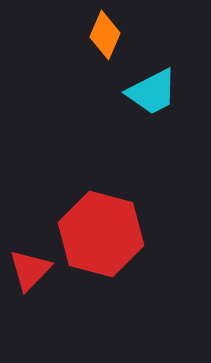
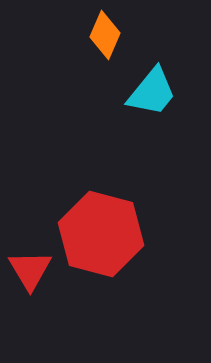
cyan trapezoid: rotated 24 degrees counterclockwise
red triangle: rotated 15 degrees counterclockwise
